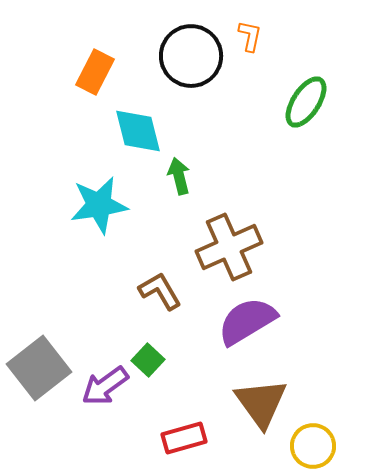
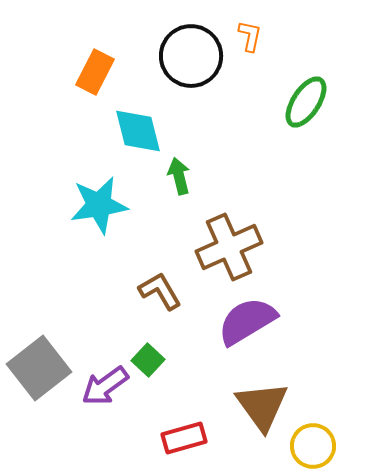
brown triangle: moved 1 px right, 3 px down
